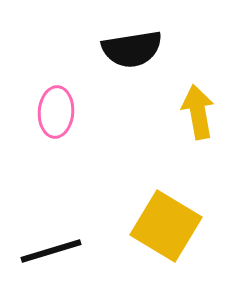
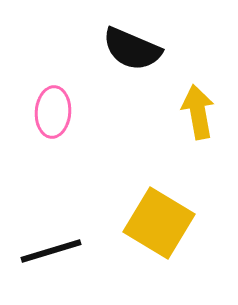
black semicircle: rotated 32 degrees clockwise
pink ellipse: moved 3 px left
yellow square: moved 7 px left, 3 px up
